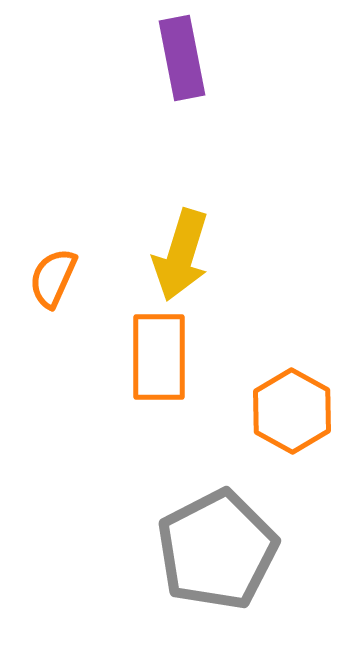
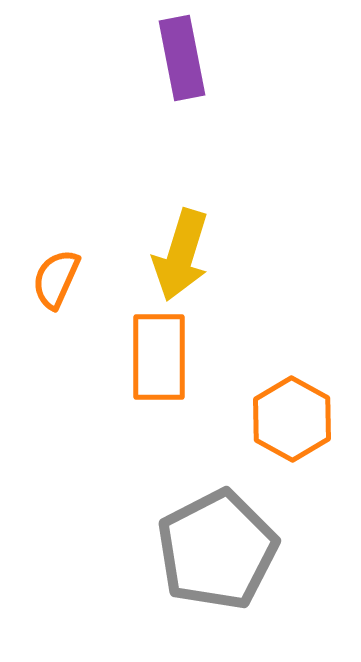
orange semicircle: moved 3 px right, 1 px down
orange hexagon: moved 8 px down
